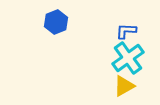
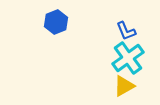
blue L-shape: rotated 115 degrees counterclockwise
